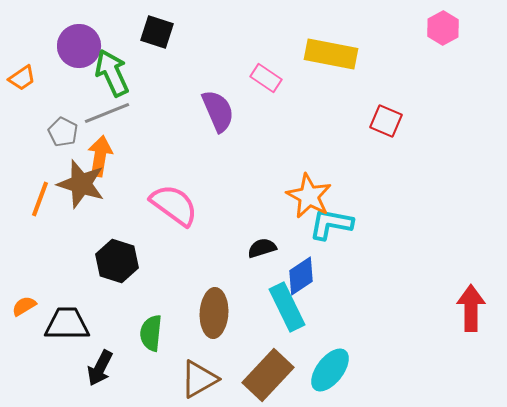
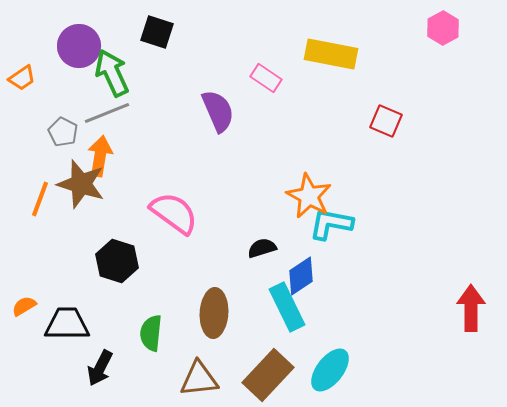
pink semicircle: moved 8 px down
brown triangle: rotated 24 degrees clockwise
